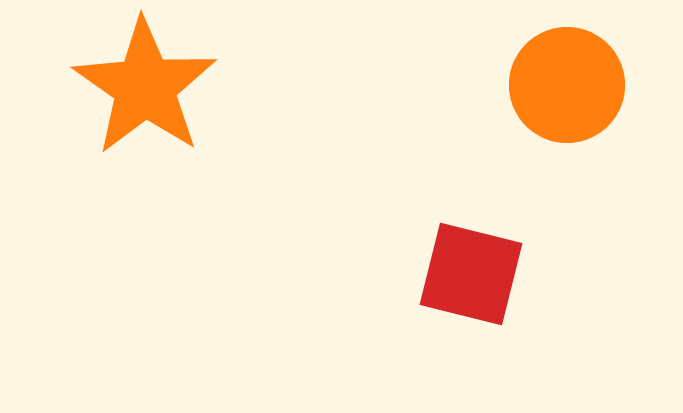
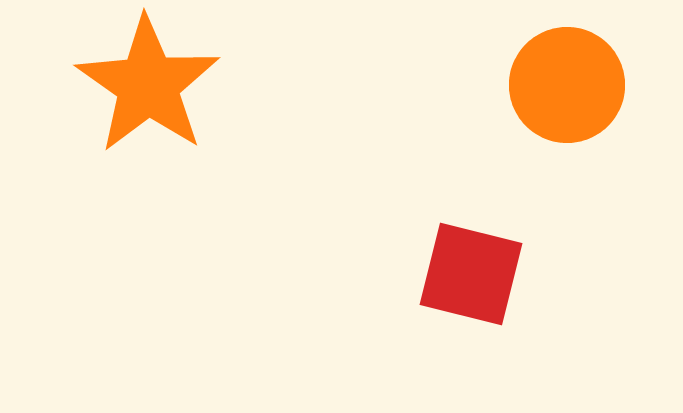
orange star: moved 3 px right, 2 px up
